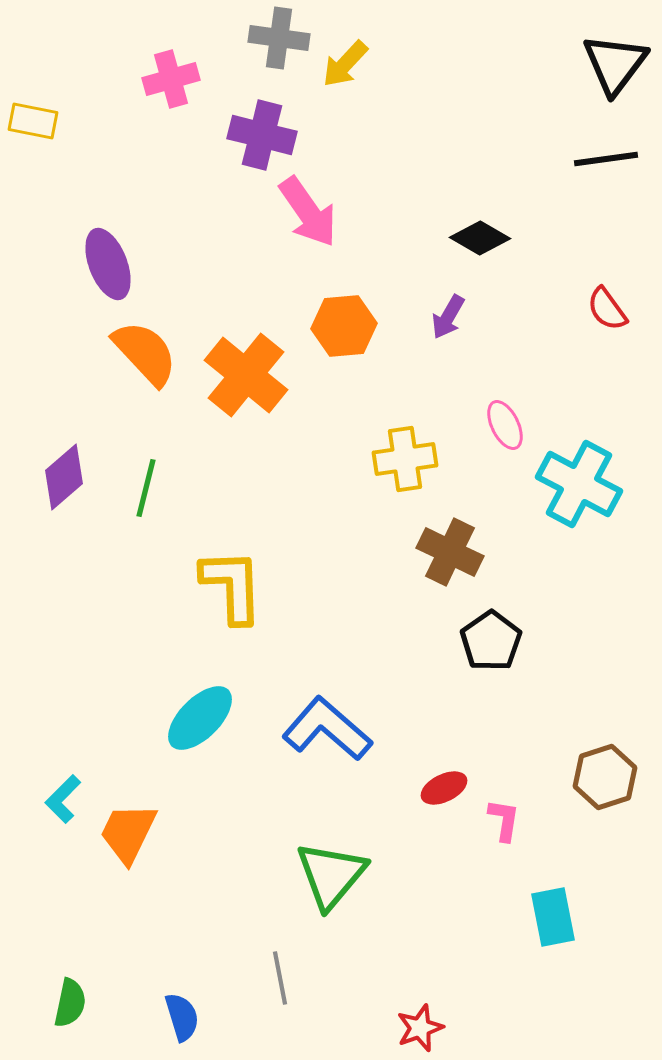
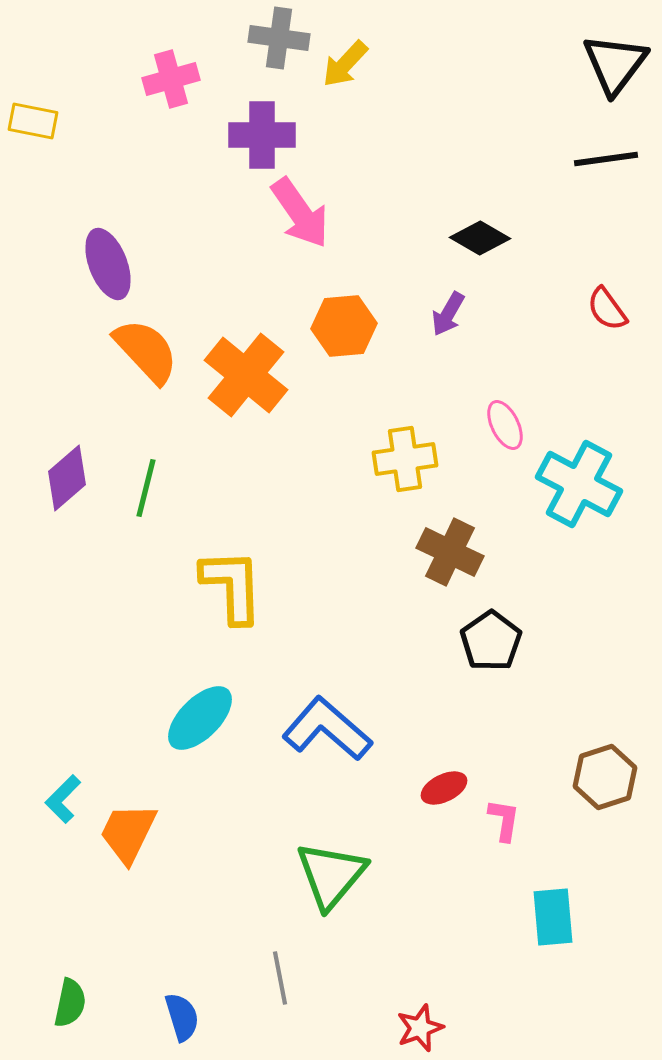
purple cross: rotated 14 degrees counterclockwise
pink arrow: moved 8 px left, 1 px down
purple arrow: moved 3 px up
orange semicircle: moved 1 px right, 2 px up
purple diamond: moved 3 px right, 1 px down
cyan rectangle: rotated 6 degrees clockwise
